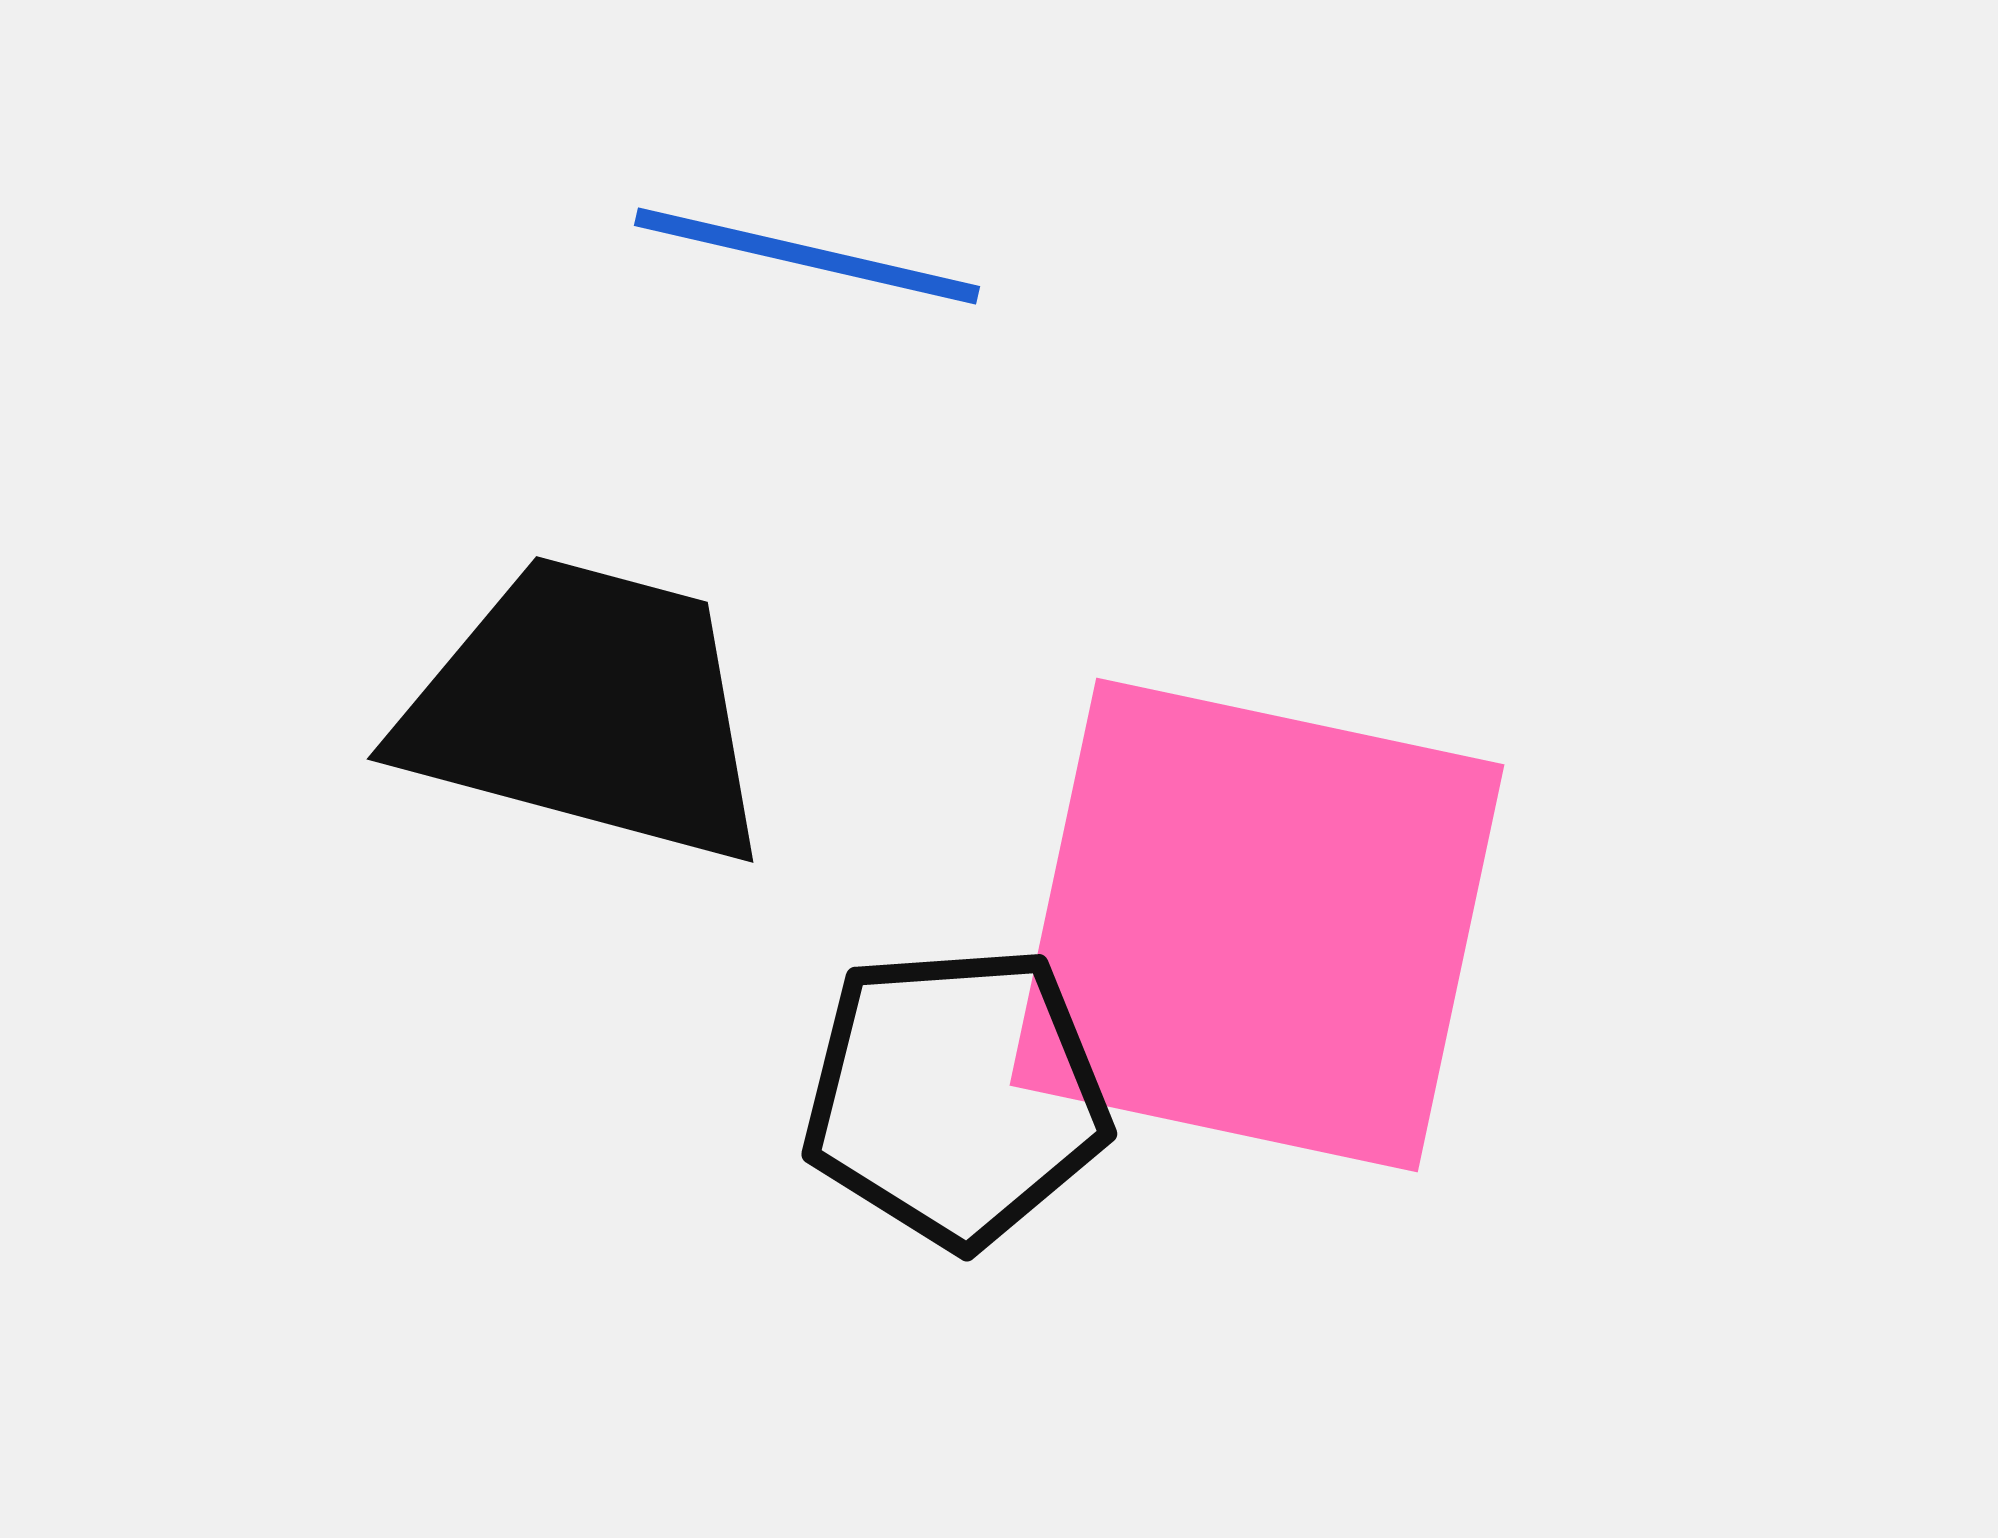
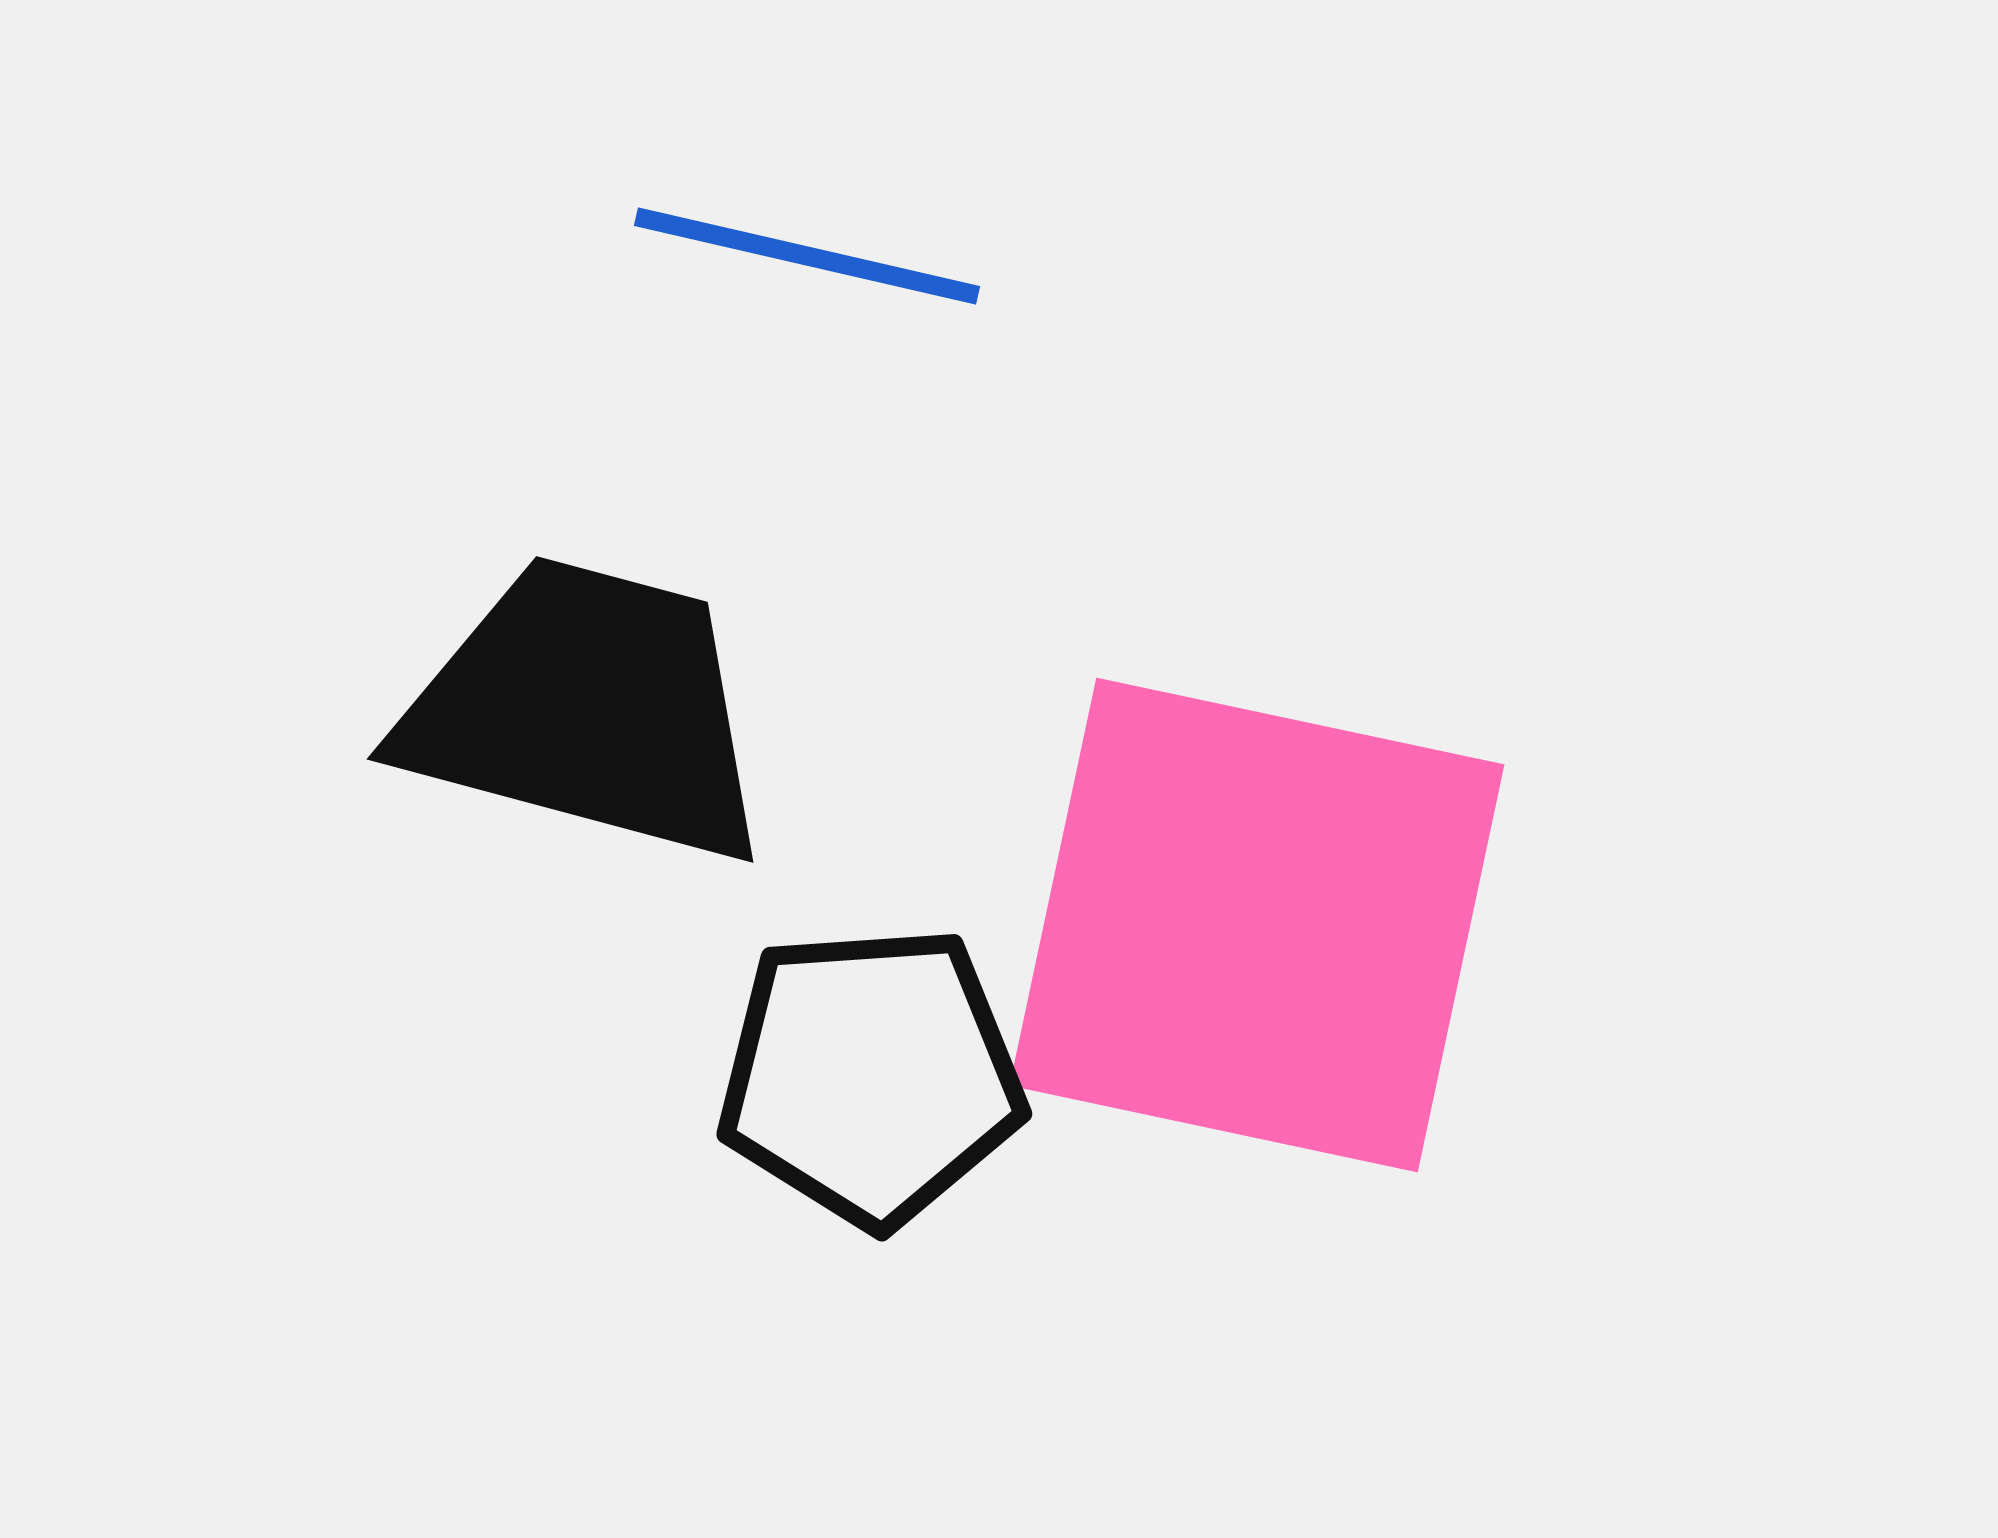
black pentagon: moved 85 px left, 20 px up
